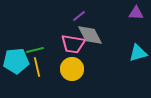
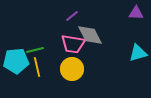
purple line: moved 7 px left
